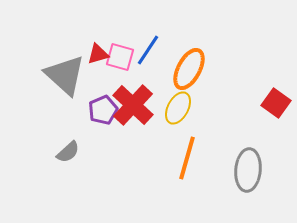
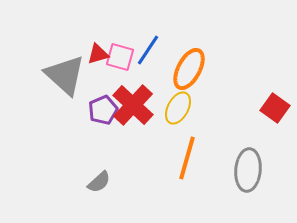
red square: moved 1 px left, 5 px down
gray semicircle: moved 31 px right, 30 px down
